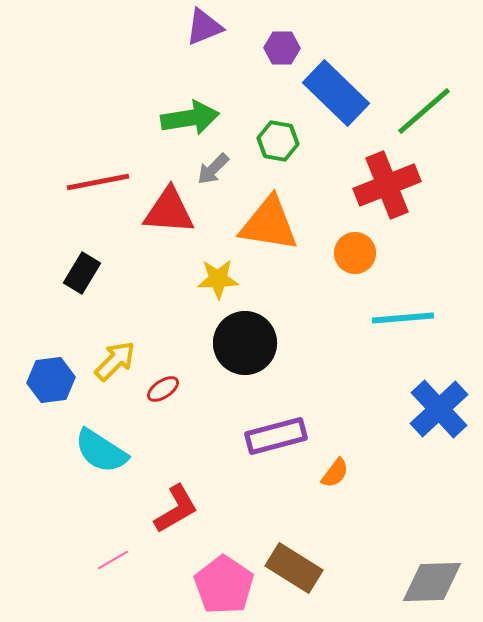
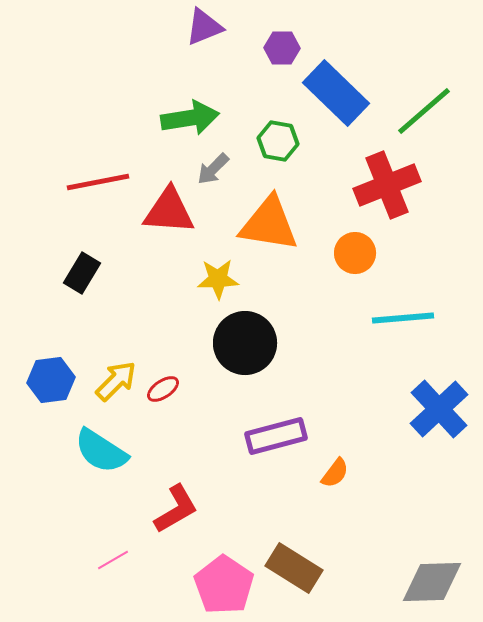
yellow arrow: moved 1 px right, 20 px down
